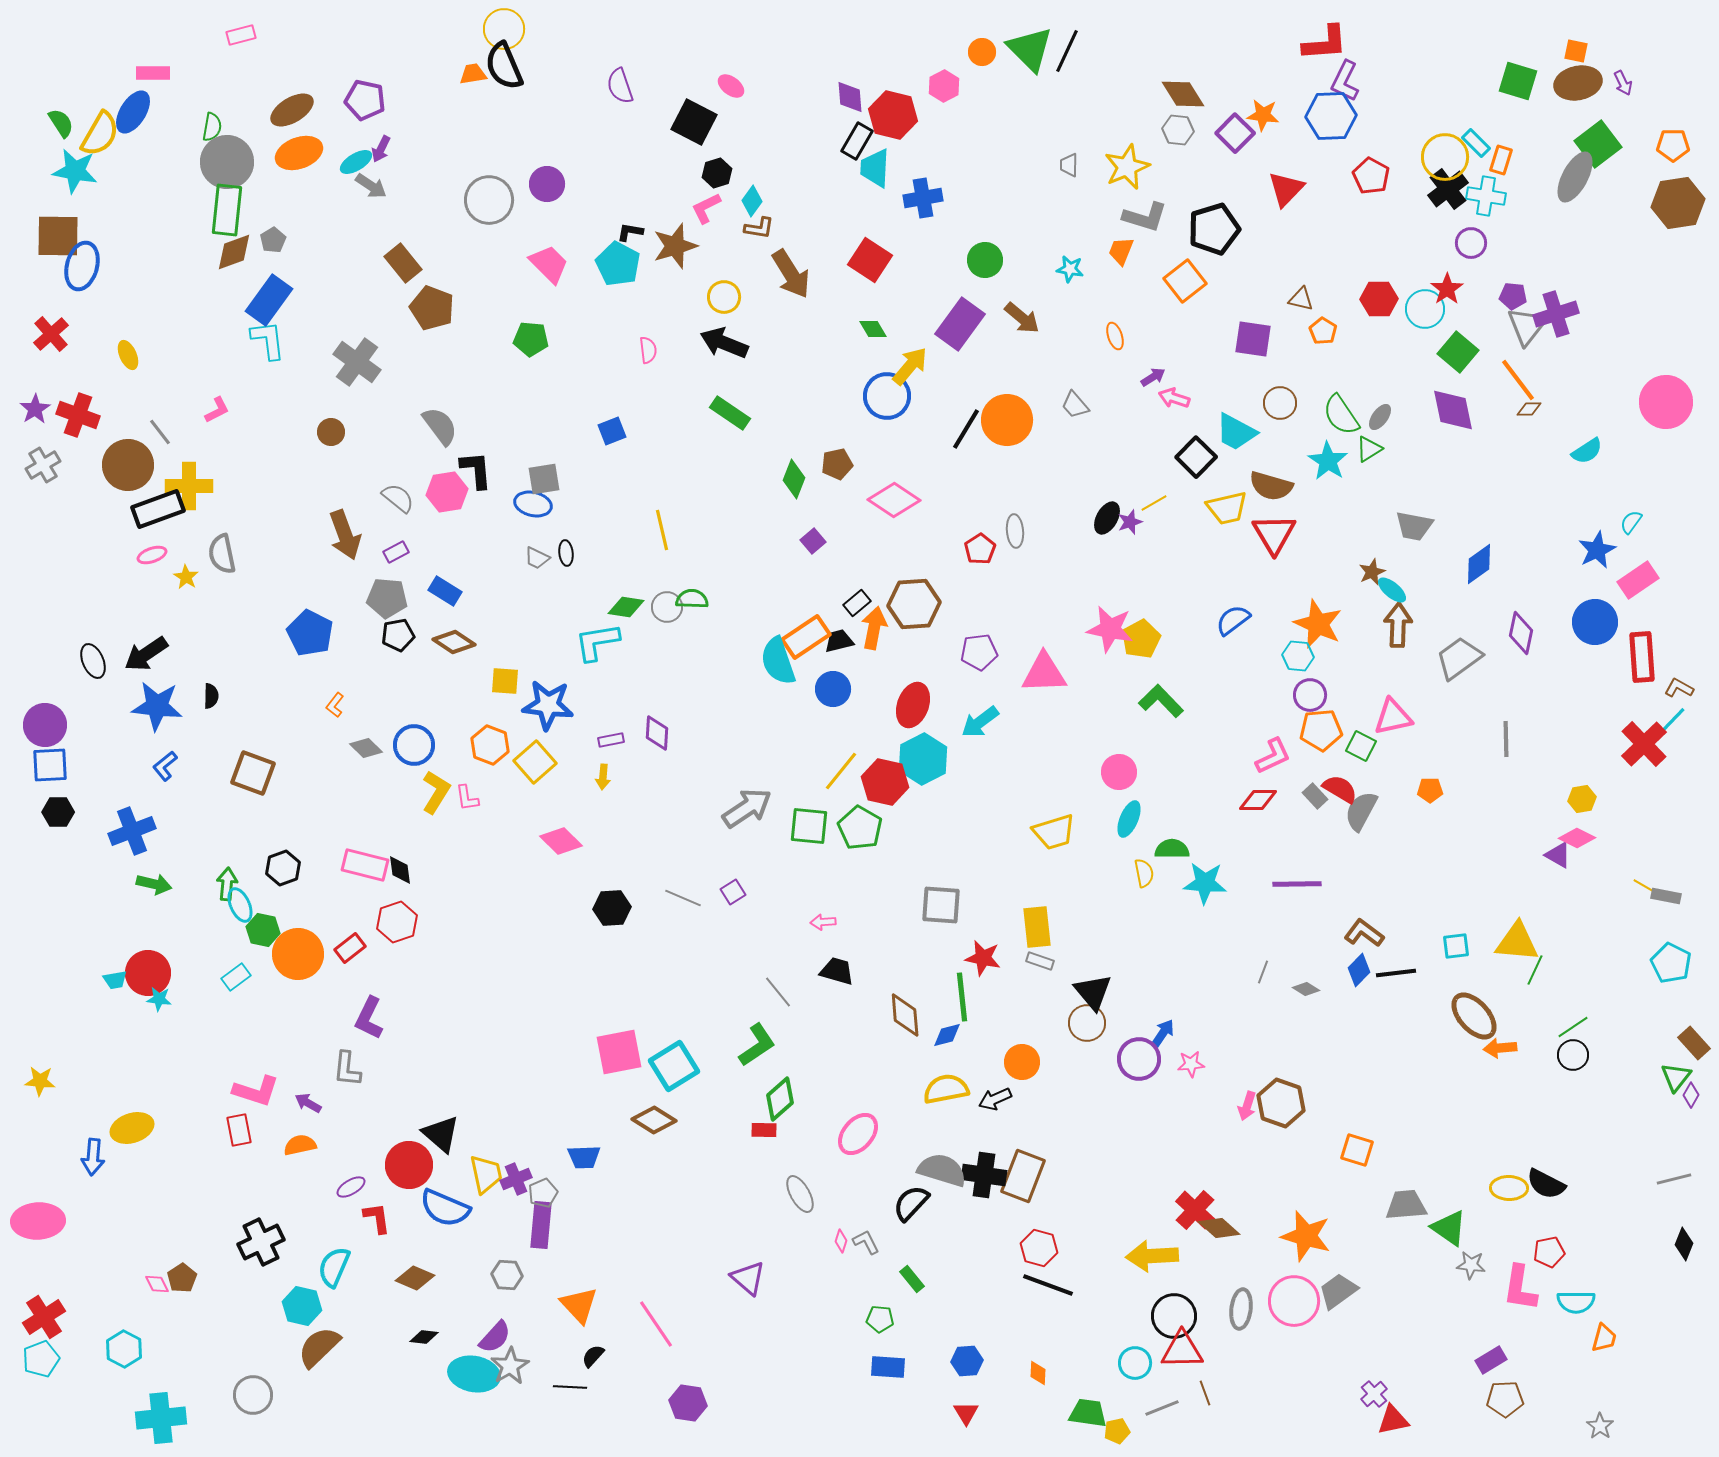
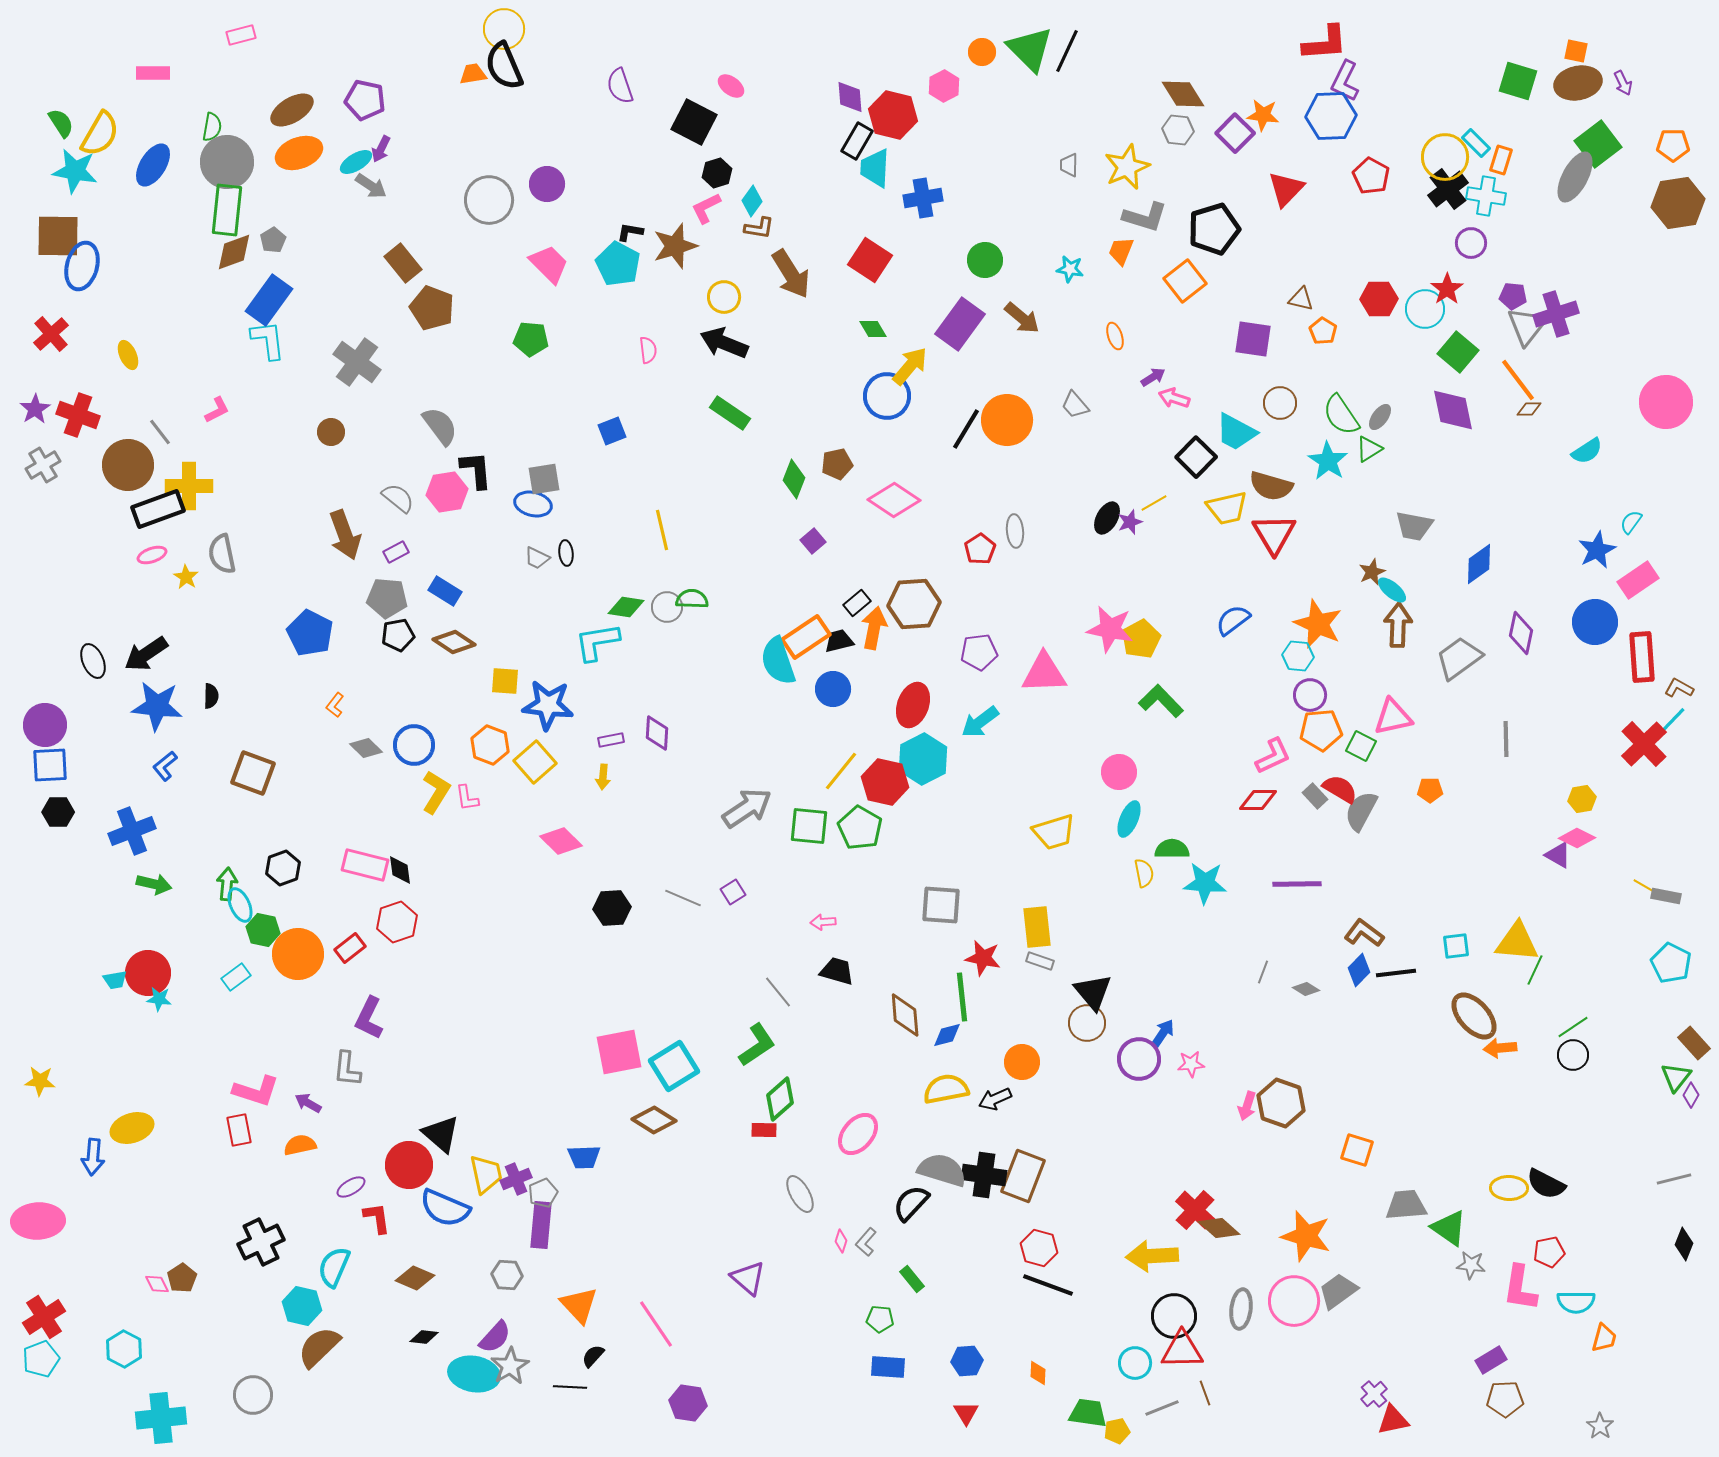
blue ellipse at (133, 112): moved 20 px right, 53 px down
gray L-shape at (866, 1242): rotated 112 degrees counterclockwise
